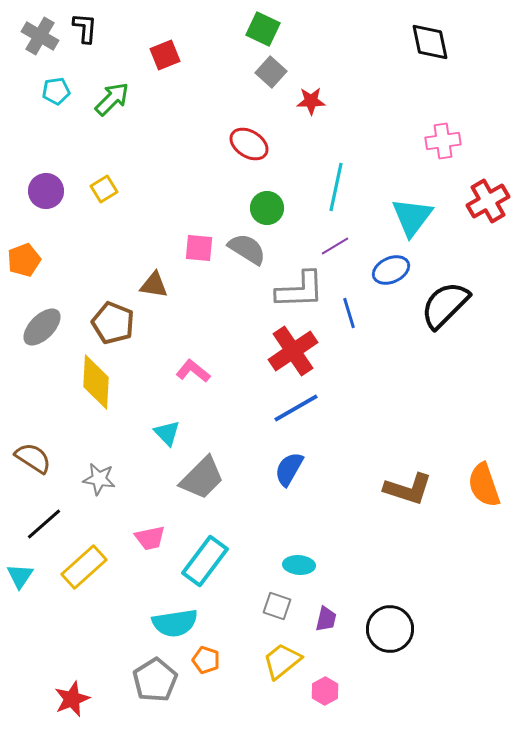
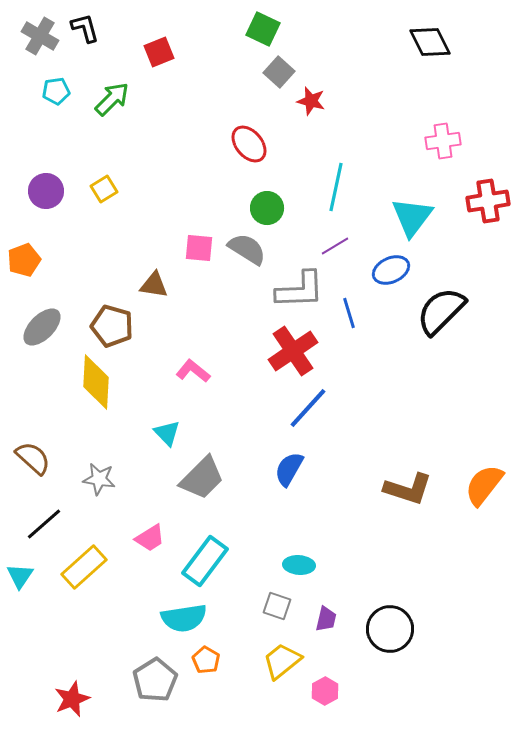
black L-shape at (85, 28): rotated 20 degrees counterclockwise
black diamond at (430, 42): rotated 15 degrees counterclockwise
red square at (165, 55): moved 6 px left, 3 px up
gray square at (271, 72): moved 8 px right
red star at (311, 101): rotated 16 degrees clockwise
red ellipse at (249, 144): rotated 18 degrees clockwise
red cross at (488, 201): rotated 21 degrees clockwise
black semicircle at (445, 305): moved 4 px left, 6 px down
brown pentagon at (113, 323): moved 1 px left, 3 px down; rotated 6 degrees counterclockwise
blue line at (296, 408): moved 12 px right; rotated 18 degrees counterclockwise
brown semicircle at (33, 458): rotated 9 degrees clockwise
orange semicircle at (484, 485): rotated 57 degrees clockwise
pink trapezoid at (150, 538): rotated 20 degrees counterclockwise
cyan semicircle at (175, 623): moved 9 px right, 5 px up
orange pentagon at (206, 660): rotated 12 degrees clockwise
